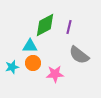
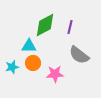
purple line: moved 1 px right
cyan triangle: moved 1 px left
